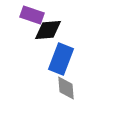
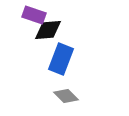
purple rectangle: moved 2 px right
gray diamond: moved 8 px down; rotated 40 degrees counterclockwise
